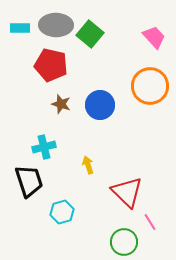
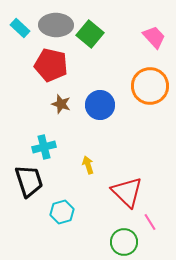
cyan rectangle: rotated 42 degrees clockwise
